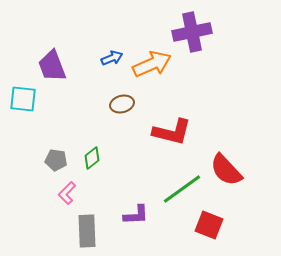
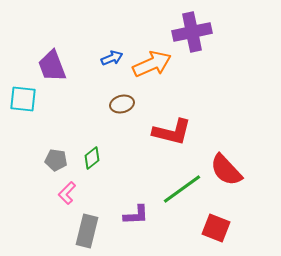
red square: moved 7 px right, 3 px down
gray rectangle: rotated 16 degrees clockwise
